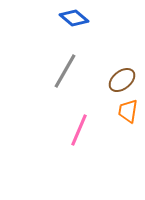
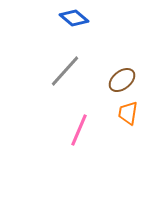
gray line: rotated 12 degrees clockwise
orange trapezoid: moved 2 px down
